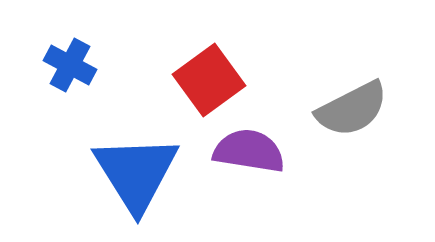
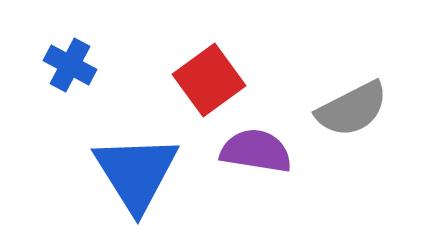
purple semicircle: moved 7 px right
